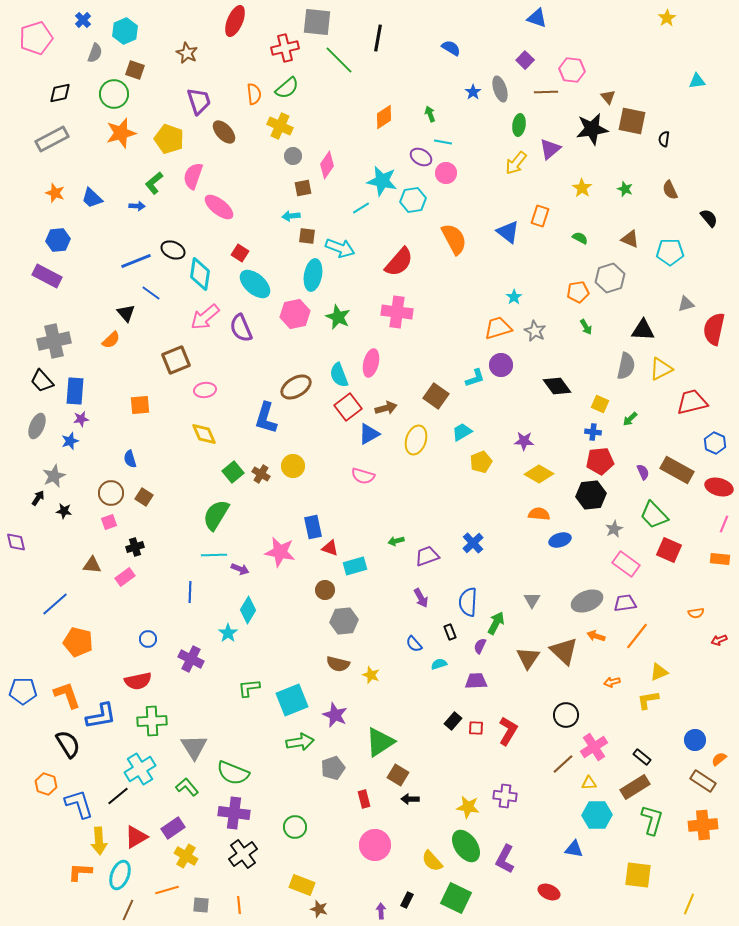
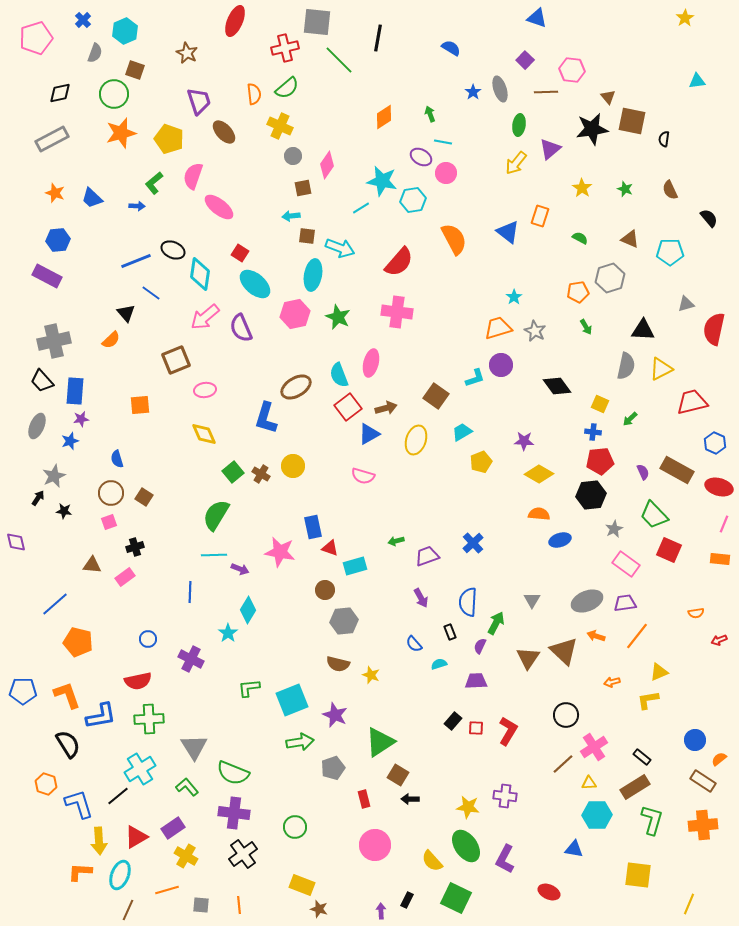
yellow star at (667, 18): moved 18 px right
blue semicircle at (130, 459): moved 13 px left
green cross at (152, 721): moved 3 px left, 2 px up
